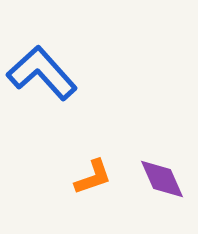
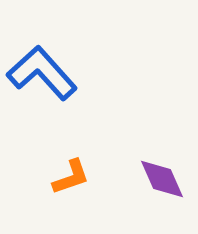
orange L-shape: moved 22 px left
